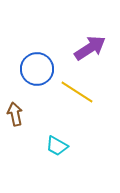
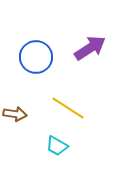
blue circle: moved 1 px left, 12 px up
yellow line: moved 9 px left, 16 px down
brown arrow: rotated 110 degrees clockwise
